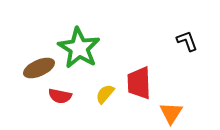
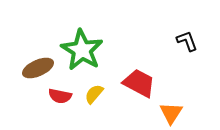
green star: moved 3 px right, 2 px down
brown ellipse: moved 1 px left
red trapezoid: rotated 120 degrees clockwise
yellow semicircle: moved 11 px left
